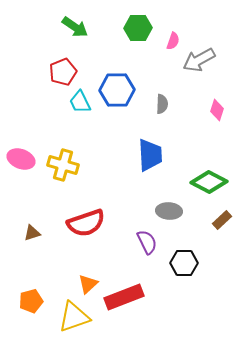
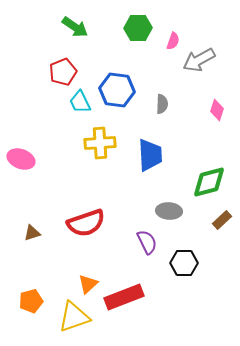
blue hexagon: rotated 8 degrees clockwise
yellow cross: moved 37 px right, 22 px up; rotated 20 degrees counterclockwise
green diamond: rotated 42 degrees counterclockwise
